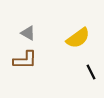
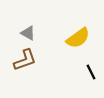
brown L-shape: rotated 20 degrees counterclockwise
